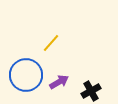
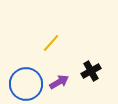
blue circle: moved 9 px down
black cross: moved 20 px up
